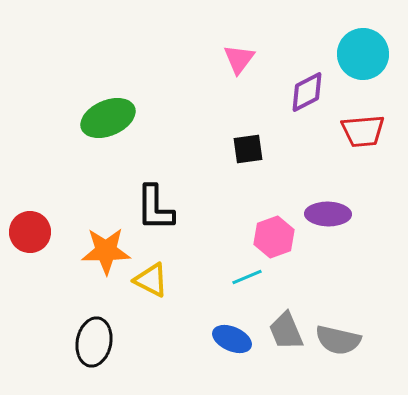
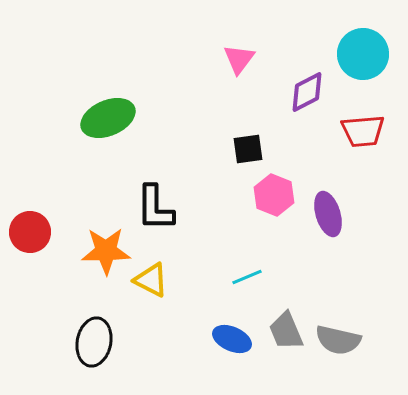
purple ellipse: rotated 72 degrees clockwise
pink hexagon: moved 42 px up; rotated 18 degrees counterclockwise
